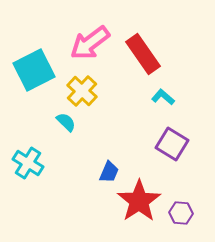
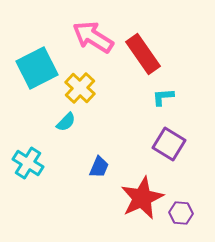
pink arrow: moved 3 px right, 6 px up; rotated 69 degrees clockwise
cyan square: moved 3 px right, 2 px up
yellow cross: moved 2 px left, 3 px up
cyan L-shape: rotated 45 degrees counterclockwise
cyan semicircle: rotated 90 degrees clockwise
purple square: moved 3 px left
blue trapezoid: moved 10 px left, 5 px up
red star: moved 3 px right, 3 px up; rotated 9 degrees clockwise
